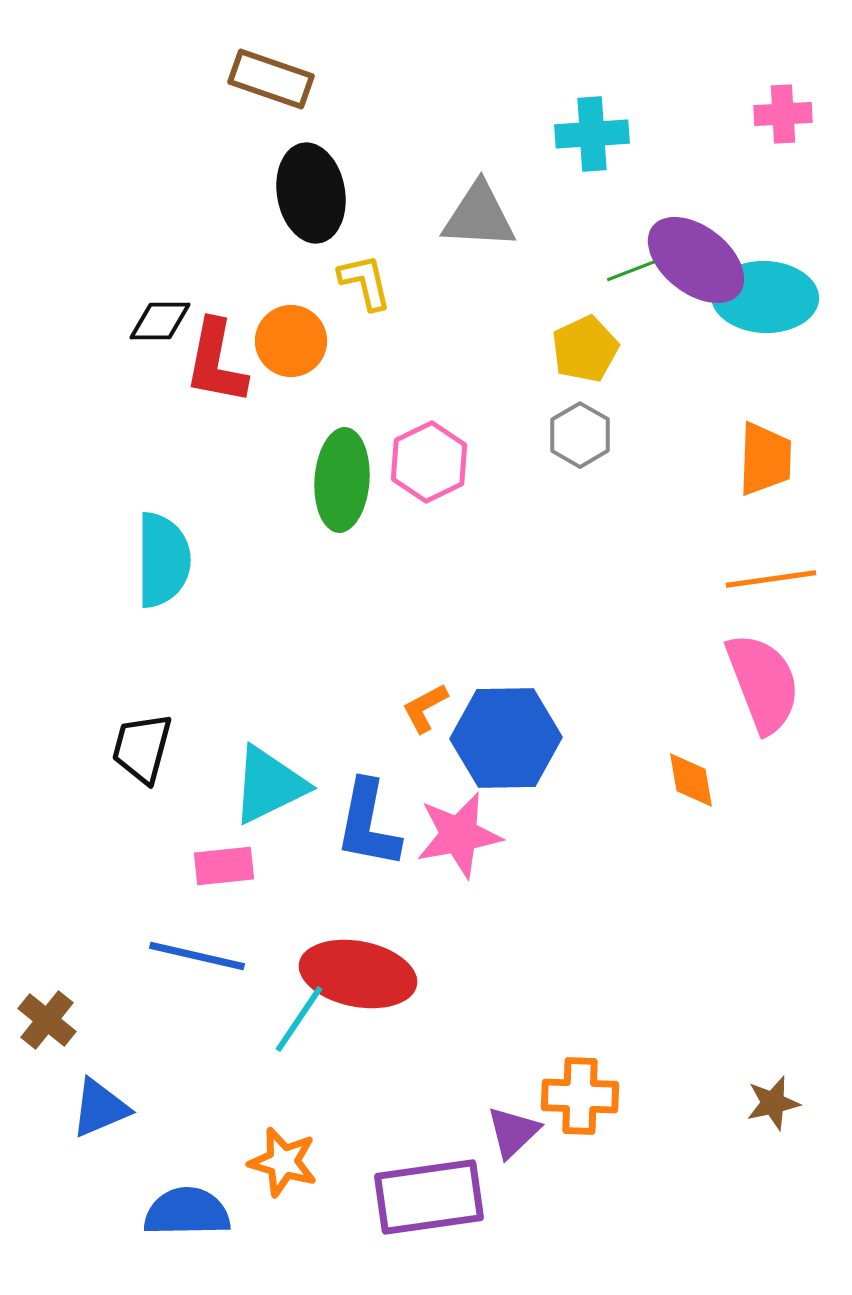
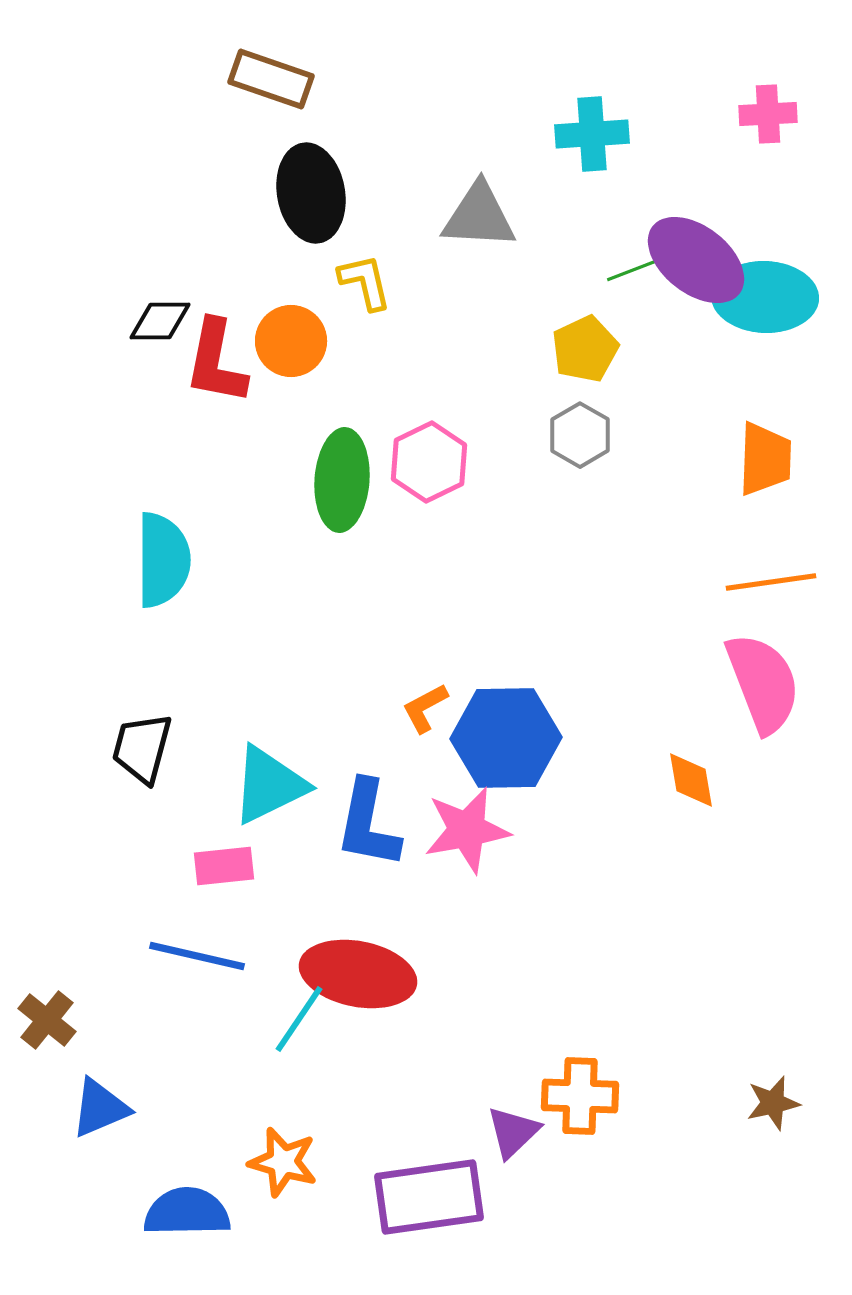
pink cross: moved 15 px left
orange line: moved 3 px down
pink star: moved 8 px right, 5 px up
